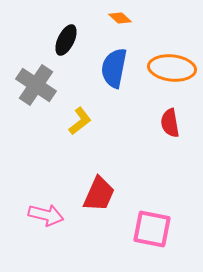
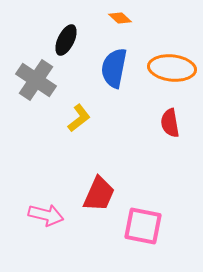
gray cross: moved 5 px up
yellow L-shape: moved 1 px left, 3 px up
pink square: moved 9 px left, 3 px up
